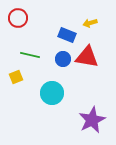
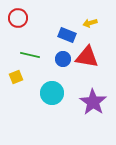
purple star: moved 1 px right, 18 px up; rotated 12 degrees counterclockwise
